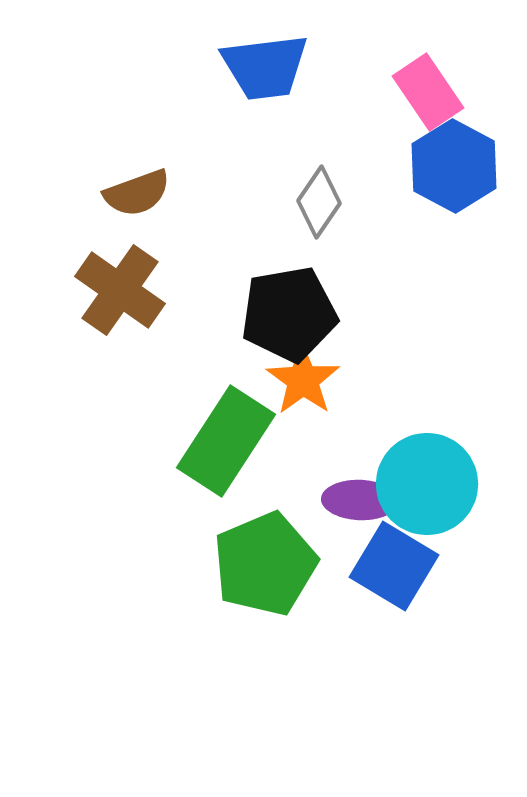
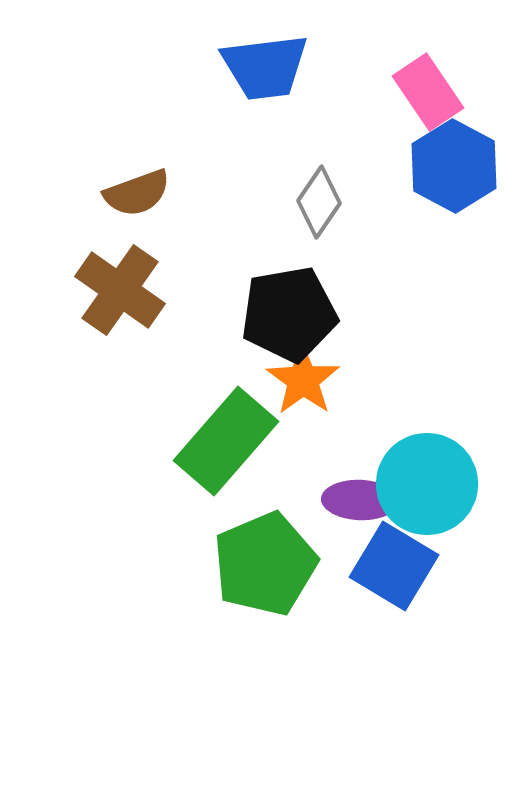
green rectangle: rotated 8 degrees clockwise
